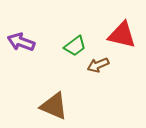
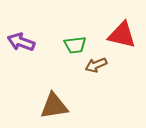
green trapezoid: moved 1 px up; rotated 30 degrees clockwise
brown arrow: moved 2 px left
brown triangle: rotated 32 degrees counterclockwise
